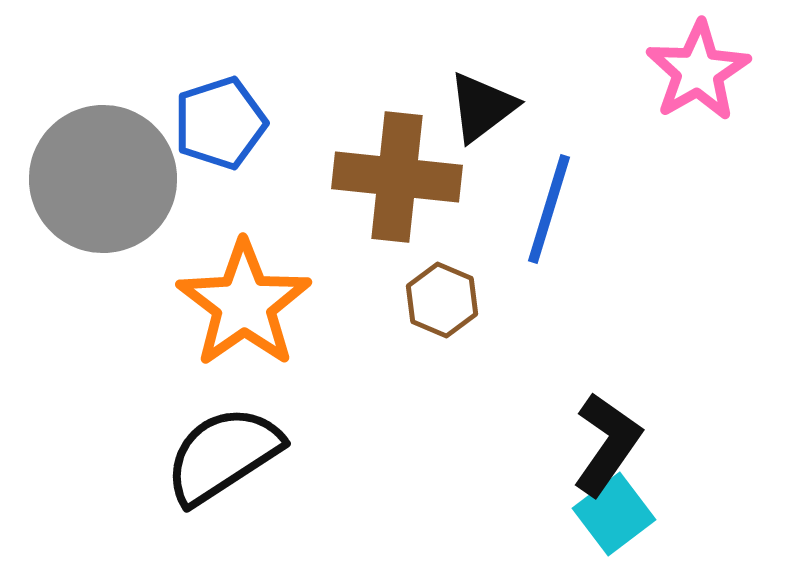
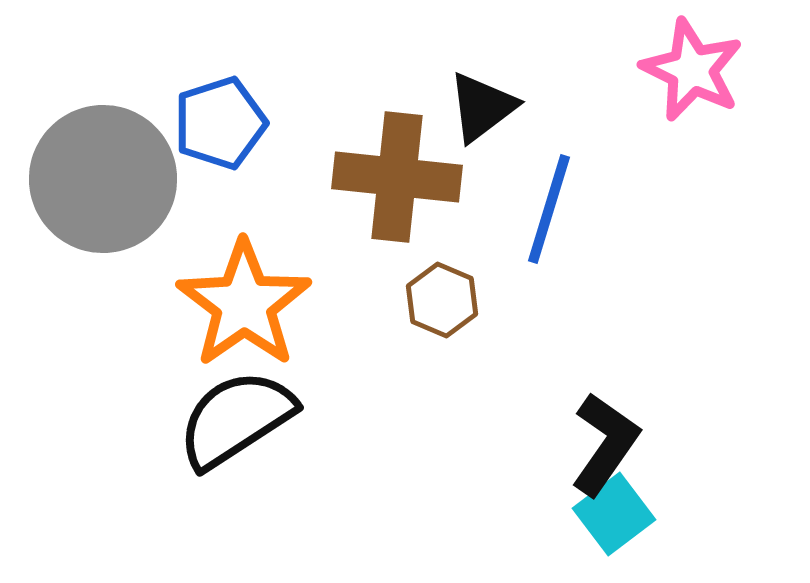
pink star: moved 6 px left, 1 px up; rotated 16 degrees counterclockwise
black L-shape: moved 2 px left
black semicircle: moved 13 px right, 36 px up
